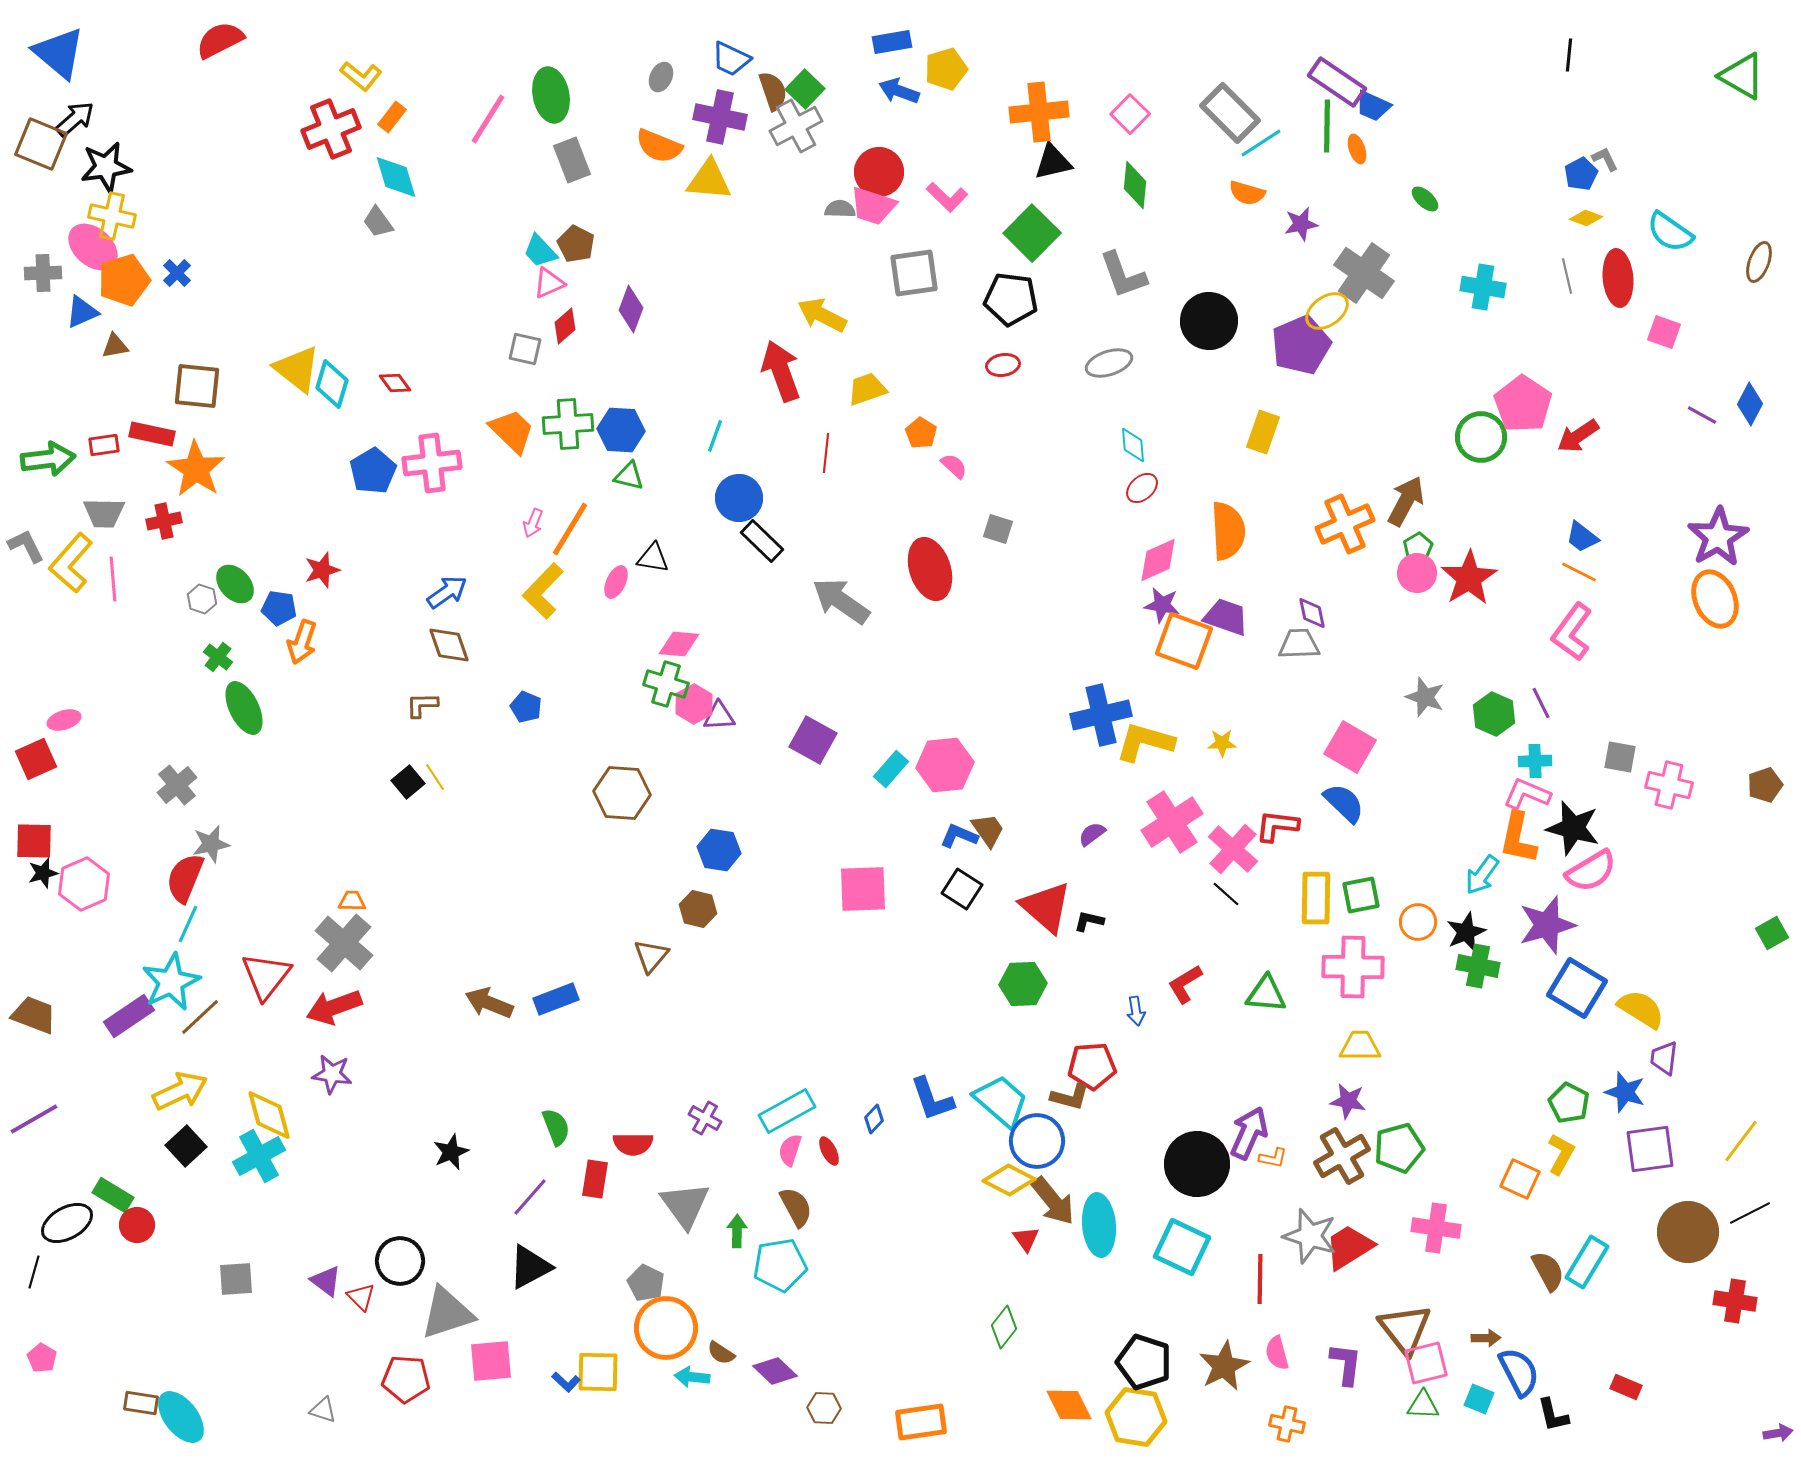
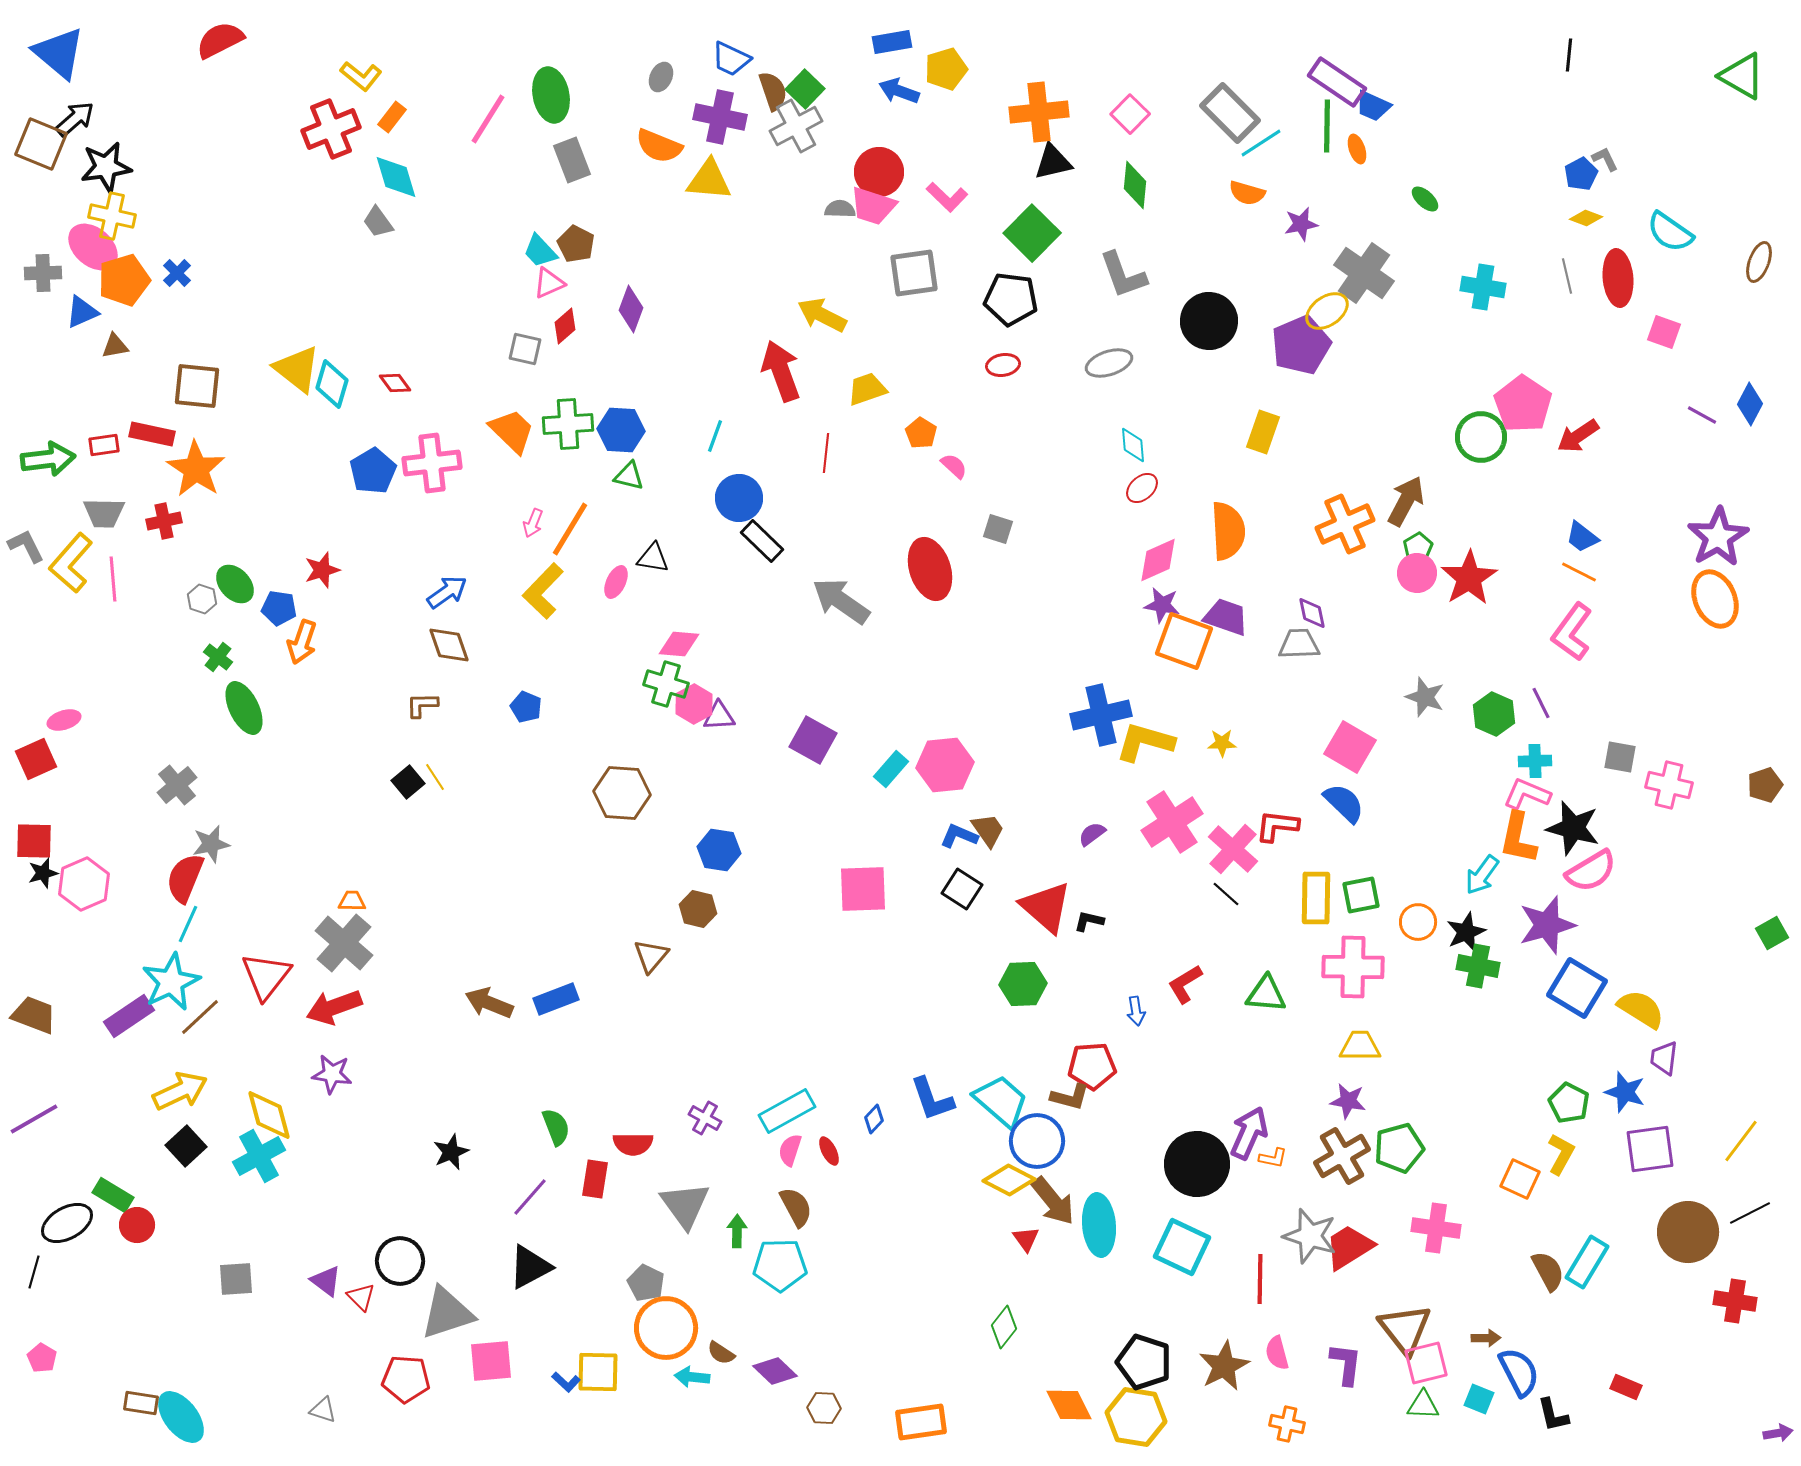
cyan pentagon at (780, 1265): rotated 8 degrees clockwise
